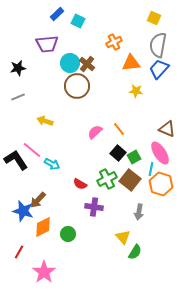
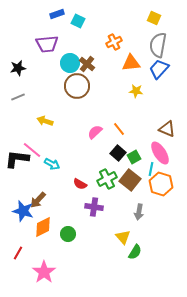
blue rectangle: rotated 24 degrees clockwise
black L-shape: moved 1 px right, 1 px up; rotated 50 degrees counterclockwise
red line: moved 1 px left, 1 px down
